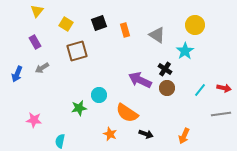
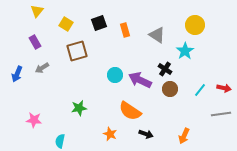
brown circle: moved 3 px right, 1 px down
cyan circle: moved 16 px right, 20 px up
orange semicircle: moved 3 px right, 2 px up
